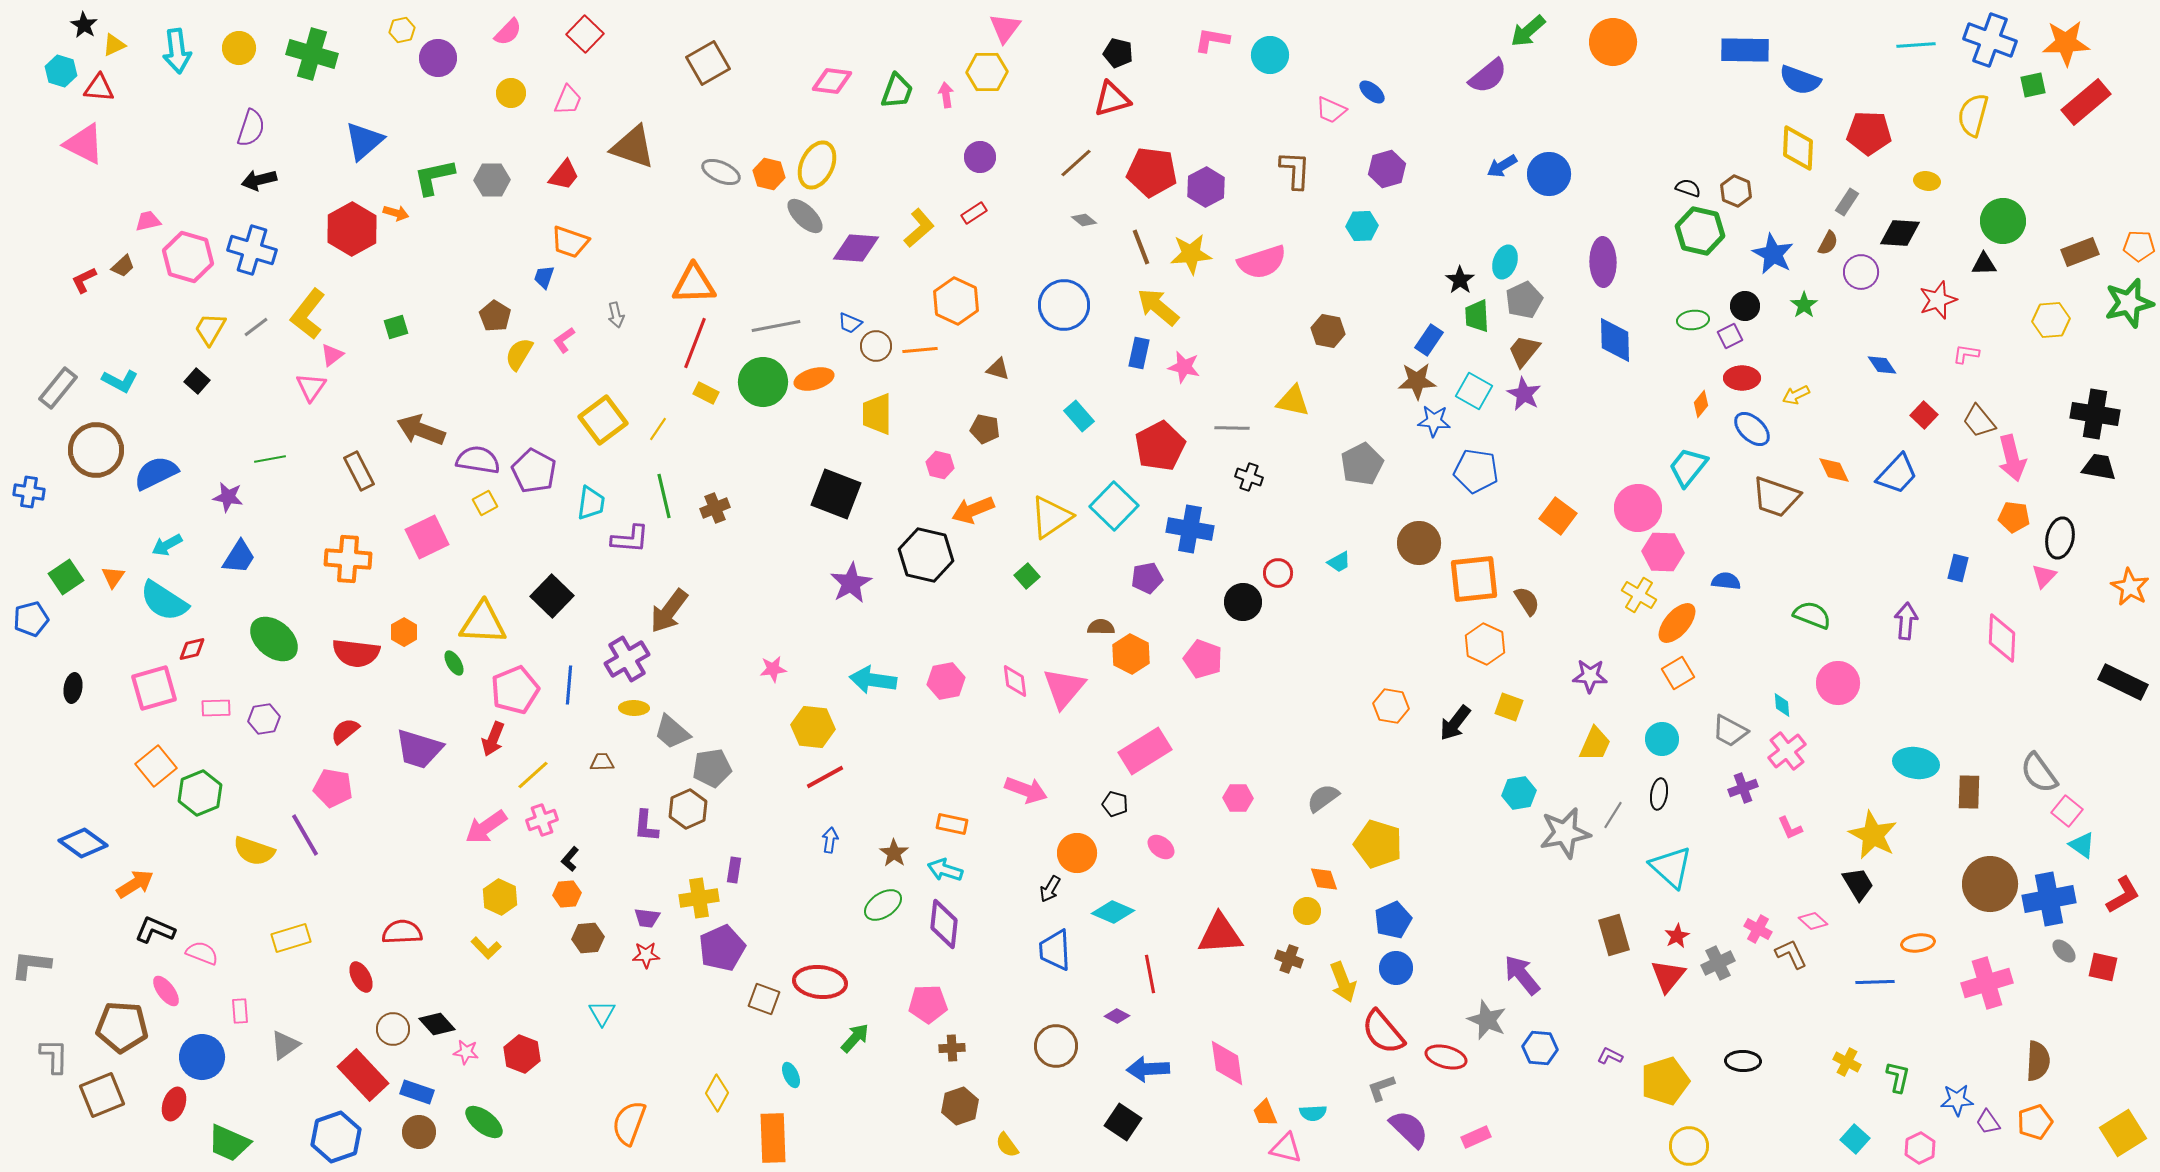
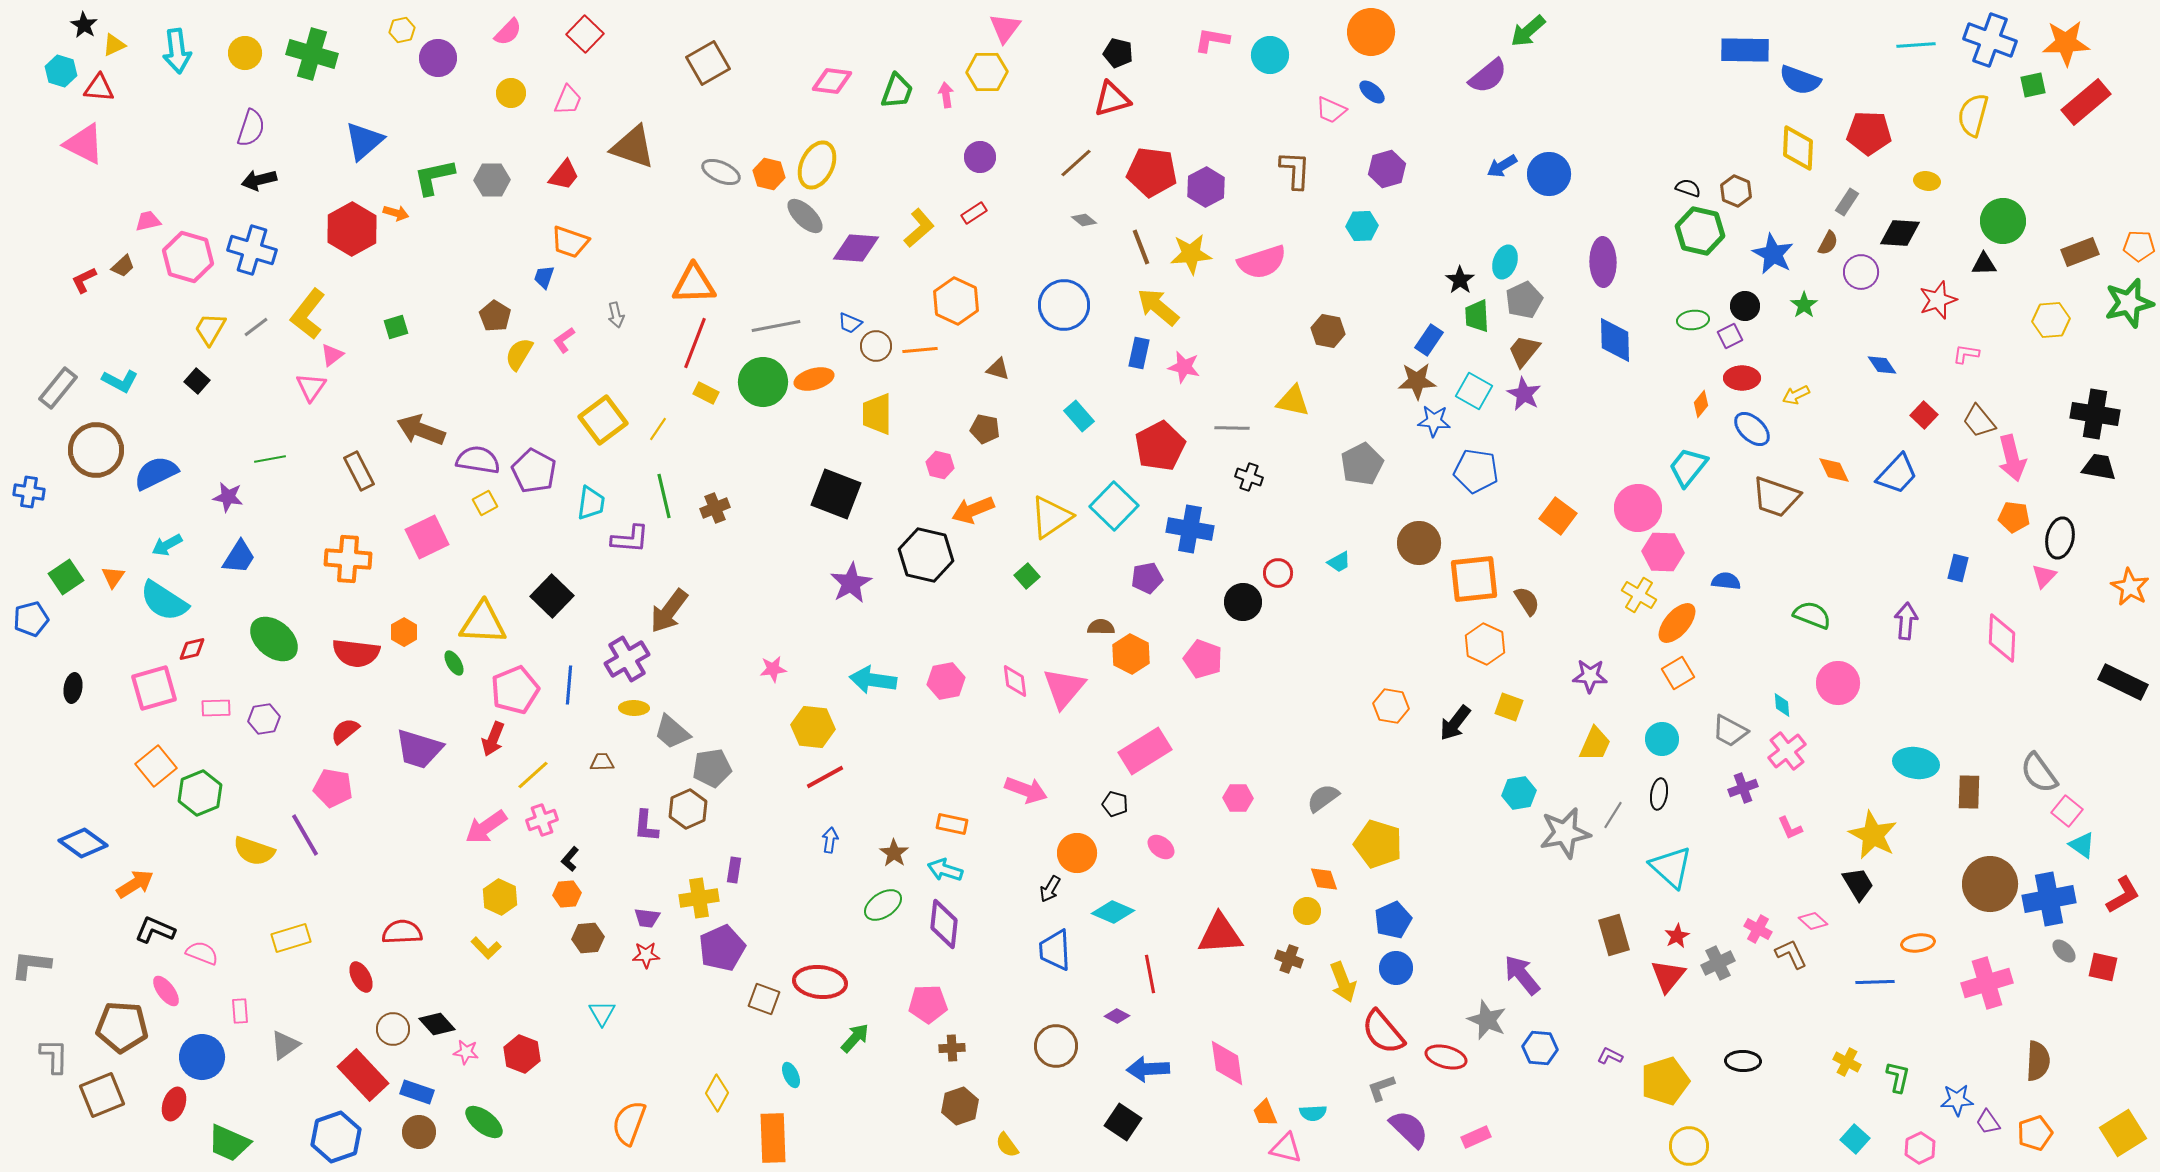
orange circle at (1613, 42): moved 242 px left, 10 px up
yellow circle at (239, 48): moved 6 px right, 5 px down
orange pentagon at (2035, 1122): moved 11 px down
